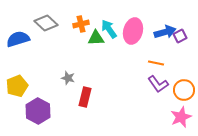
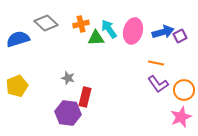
blue arrow: moved 2 px left
purple hexagon: moved 30 px right, 2 px down; rotated 20 degrees counterclockwise
